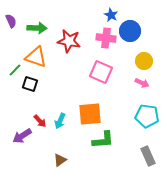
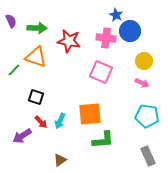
blue star: moved 5 px right
green line: moved 1 px left
black square: moved 6 px right, 13 px down
red arrow: moved 1 px right, 1 px down
